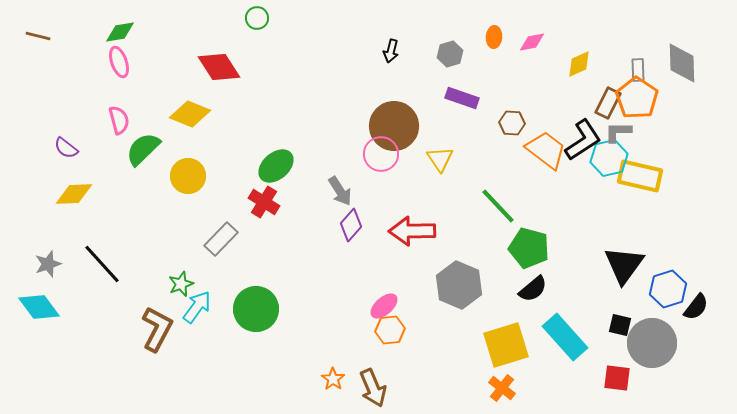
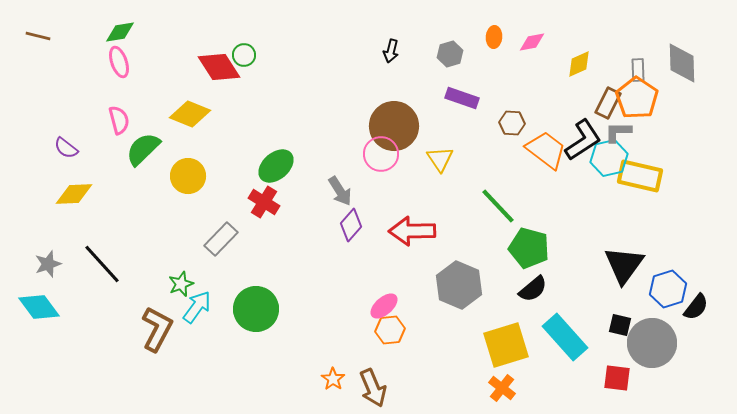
green circle at (257, 18): moved 13 px left, 37 px down
